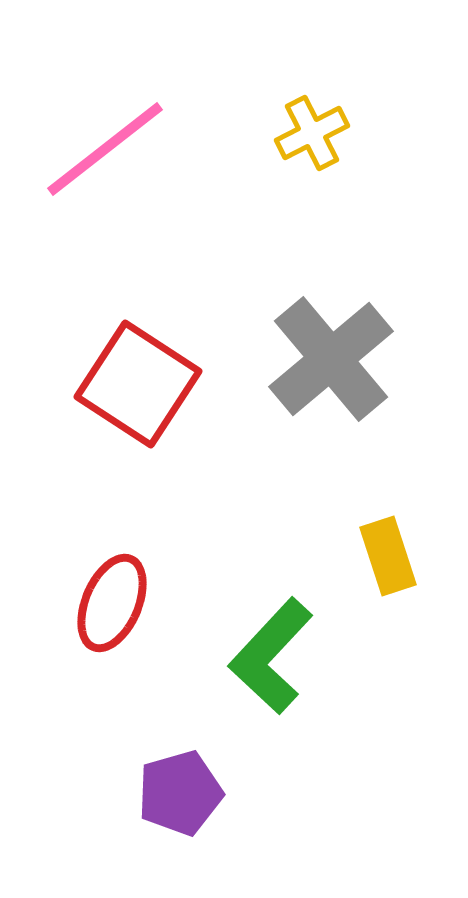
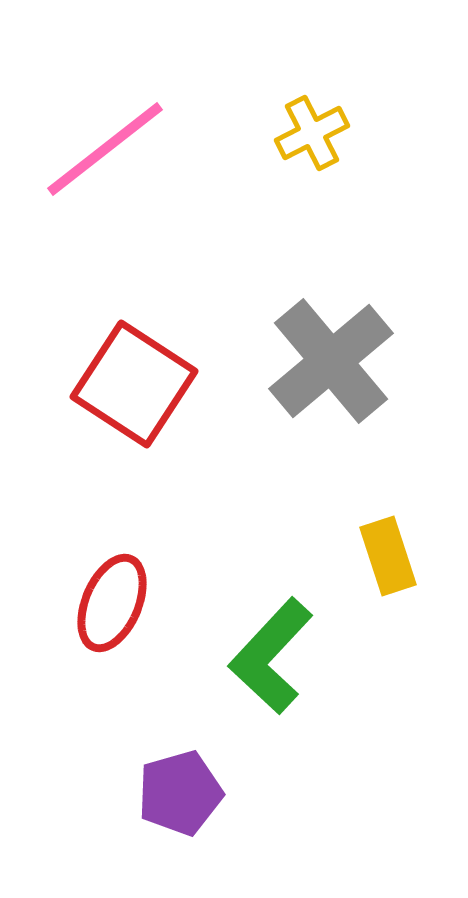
gray cross: moved 2 px down
red square: moved 4 px left
